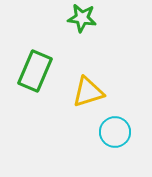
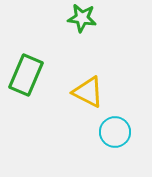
green rectangle: moved 9 px left, 4 px down
yellow triangle: rotated 44 degrees clockwise
